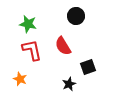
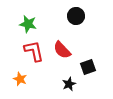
red semicircle: moved 1 px left, 4 px down; rotated 12 degrees counterclockwise
red L-shape: moved 2 px right, 1 px down
